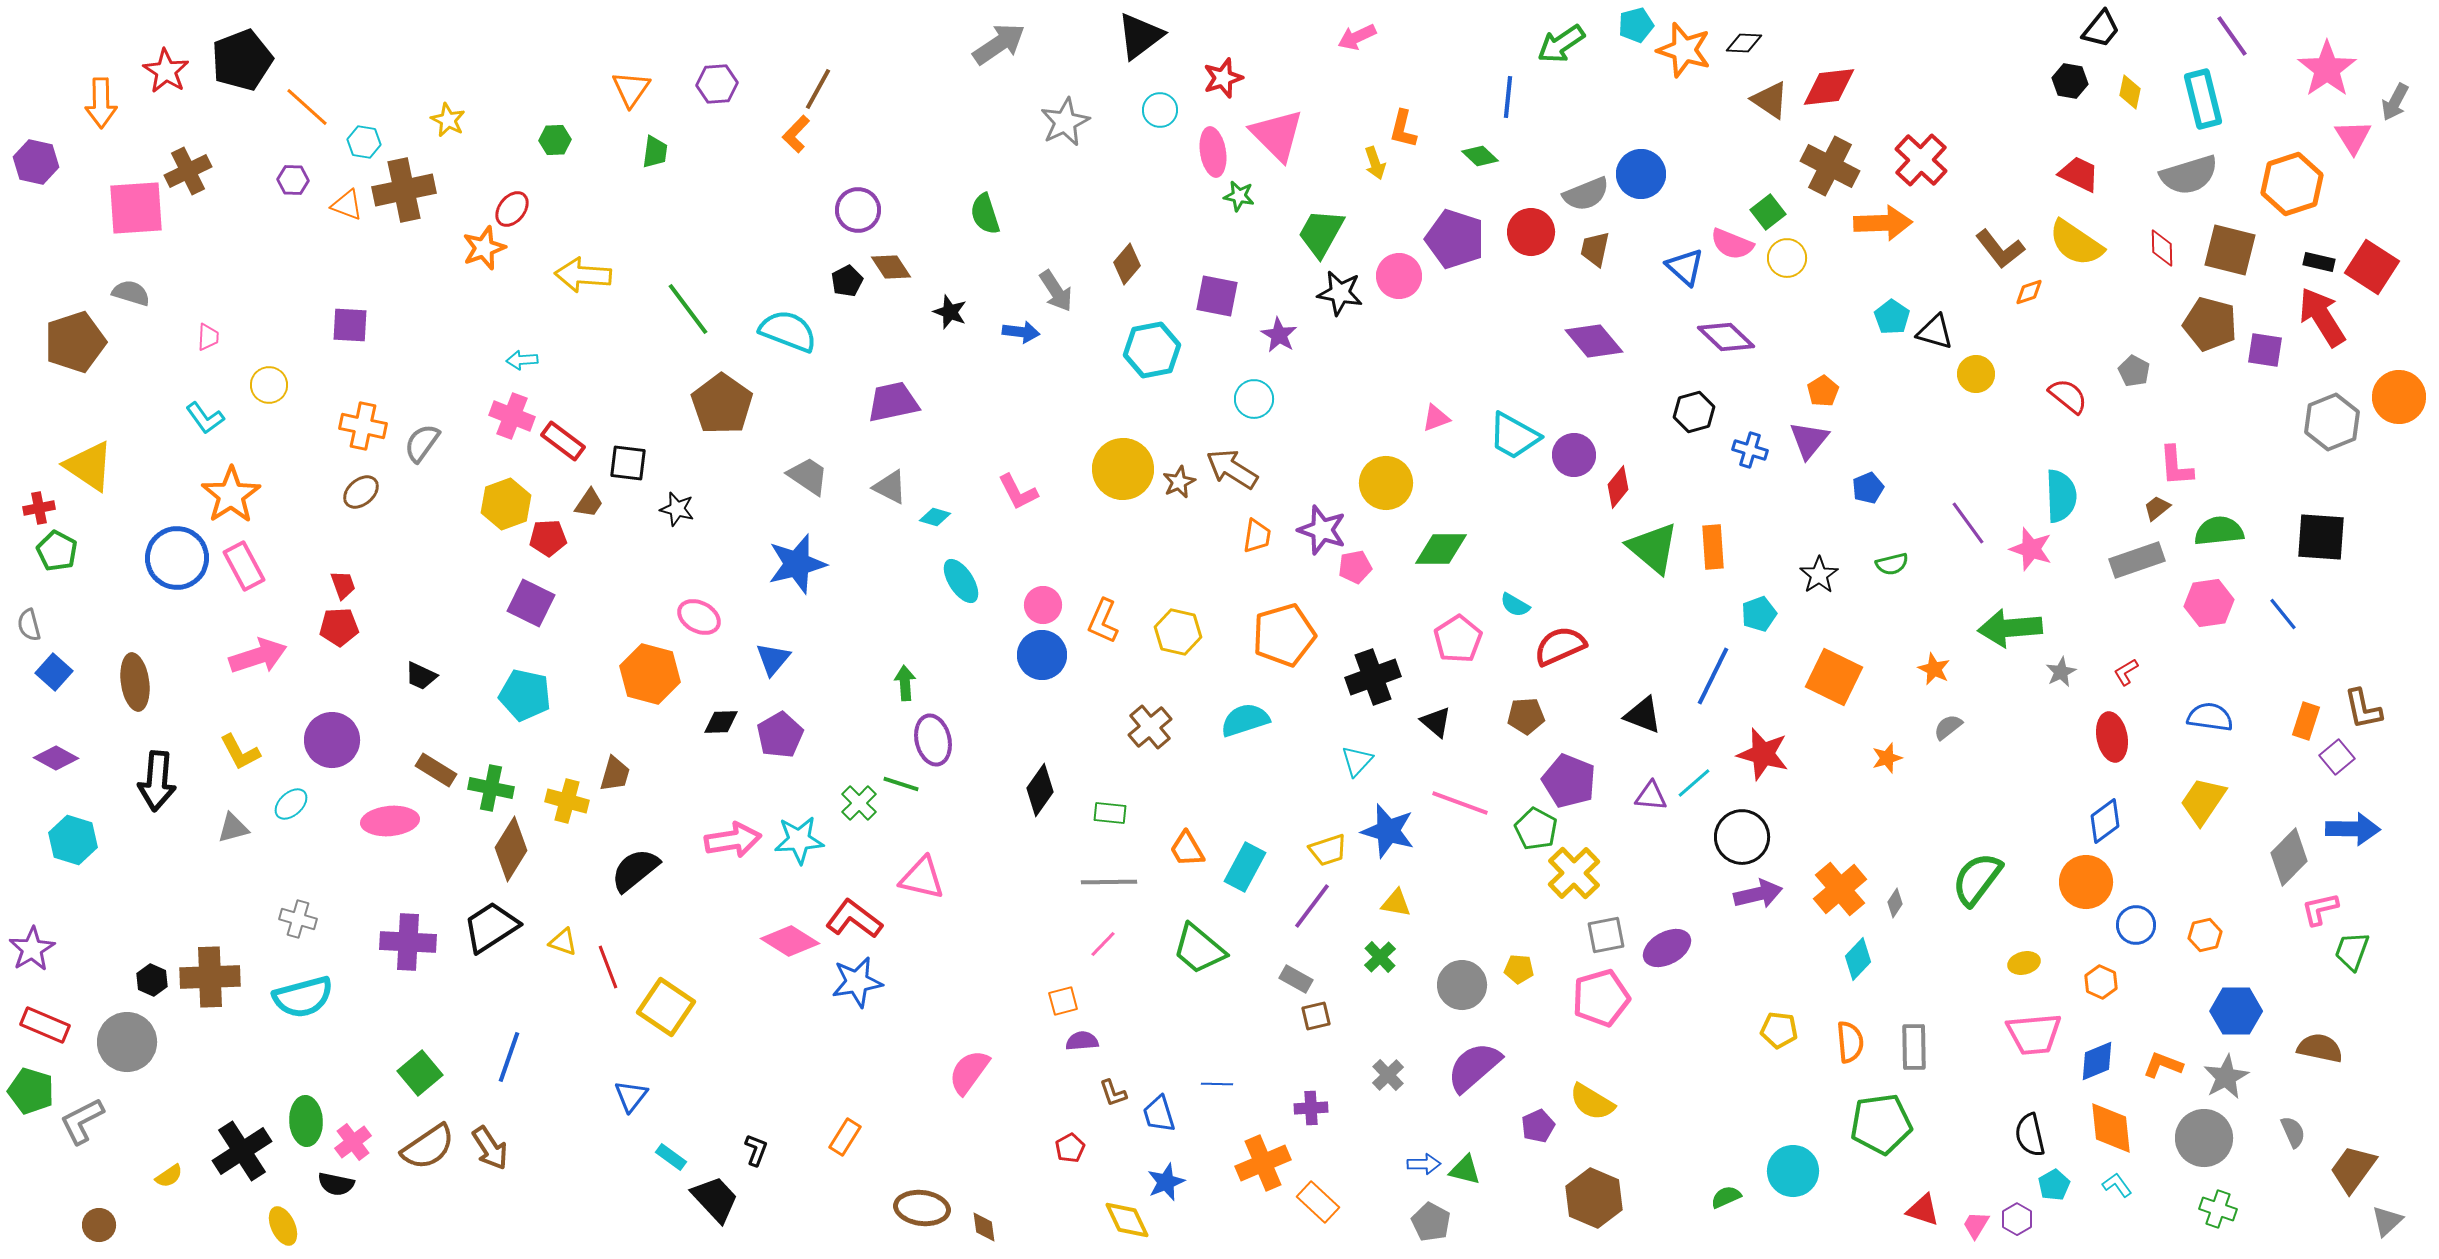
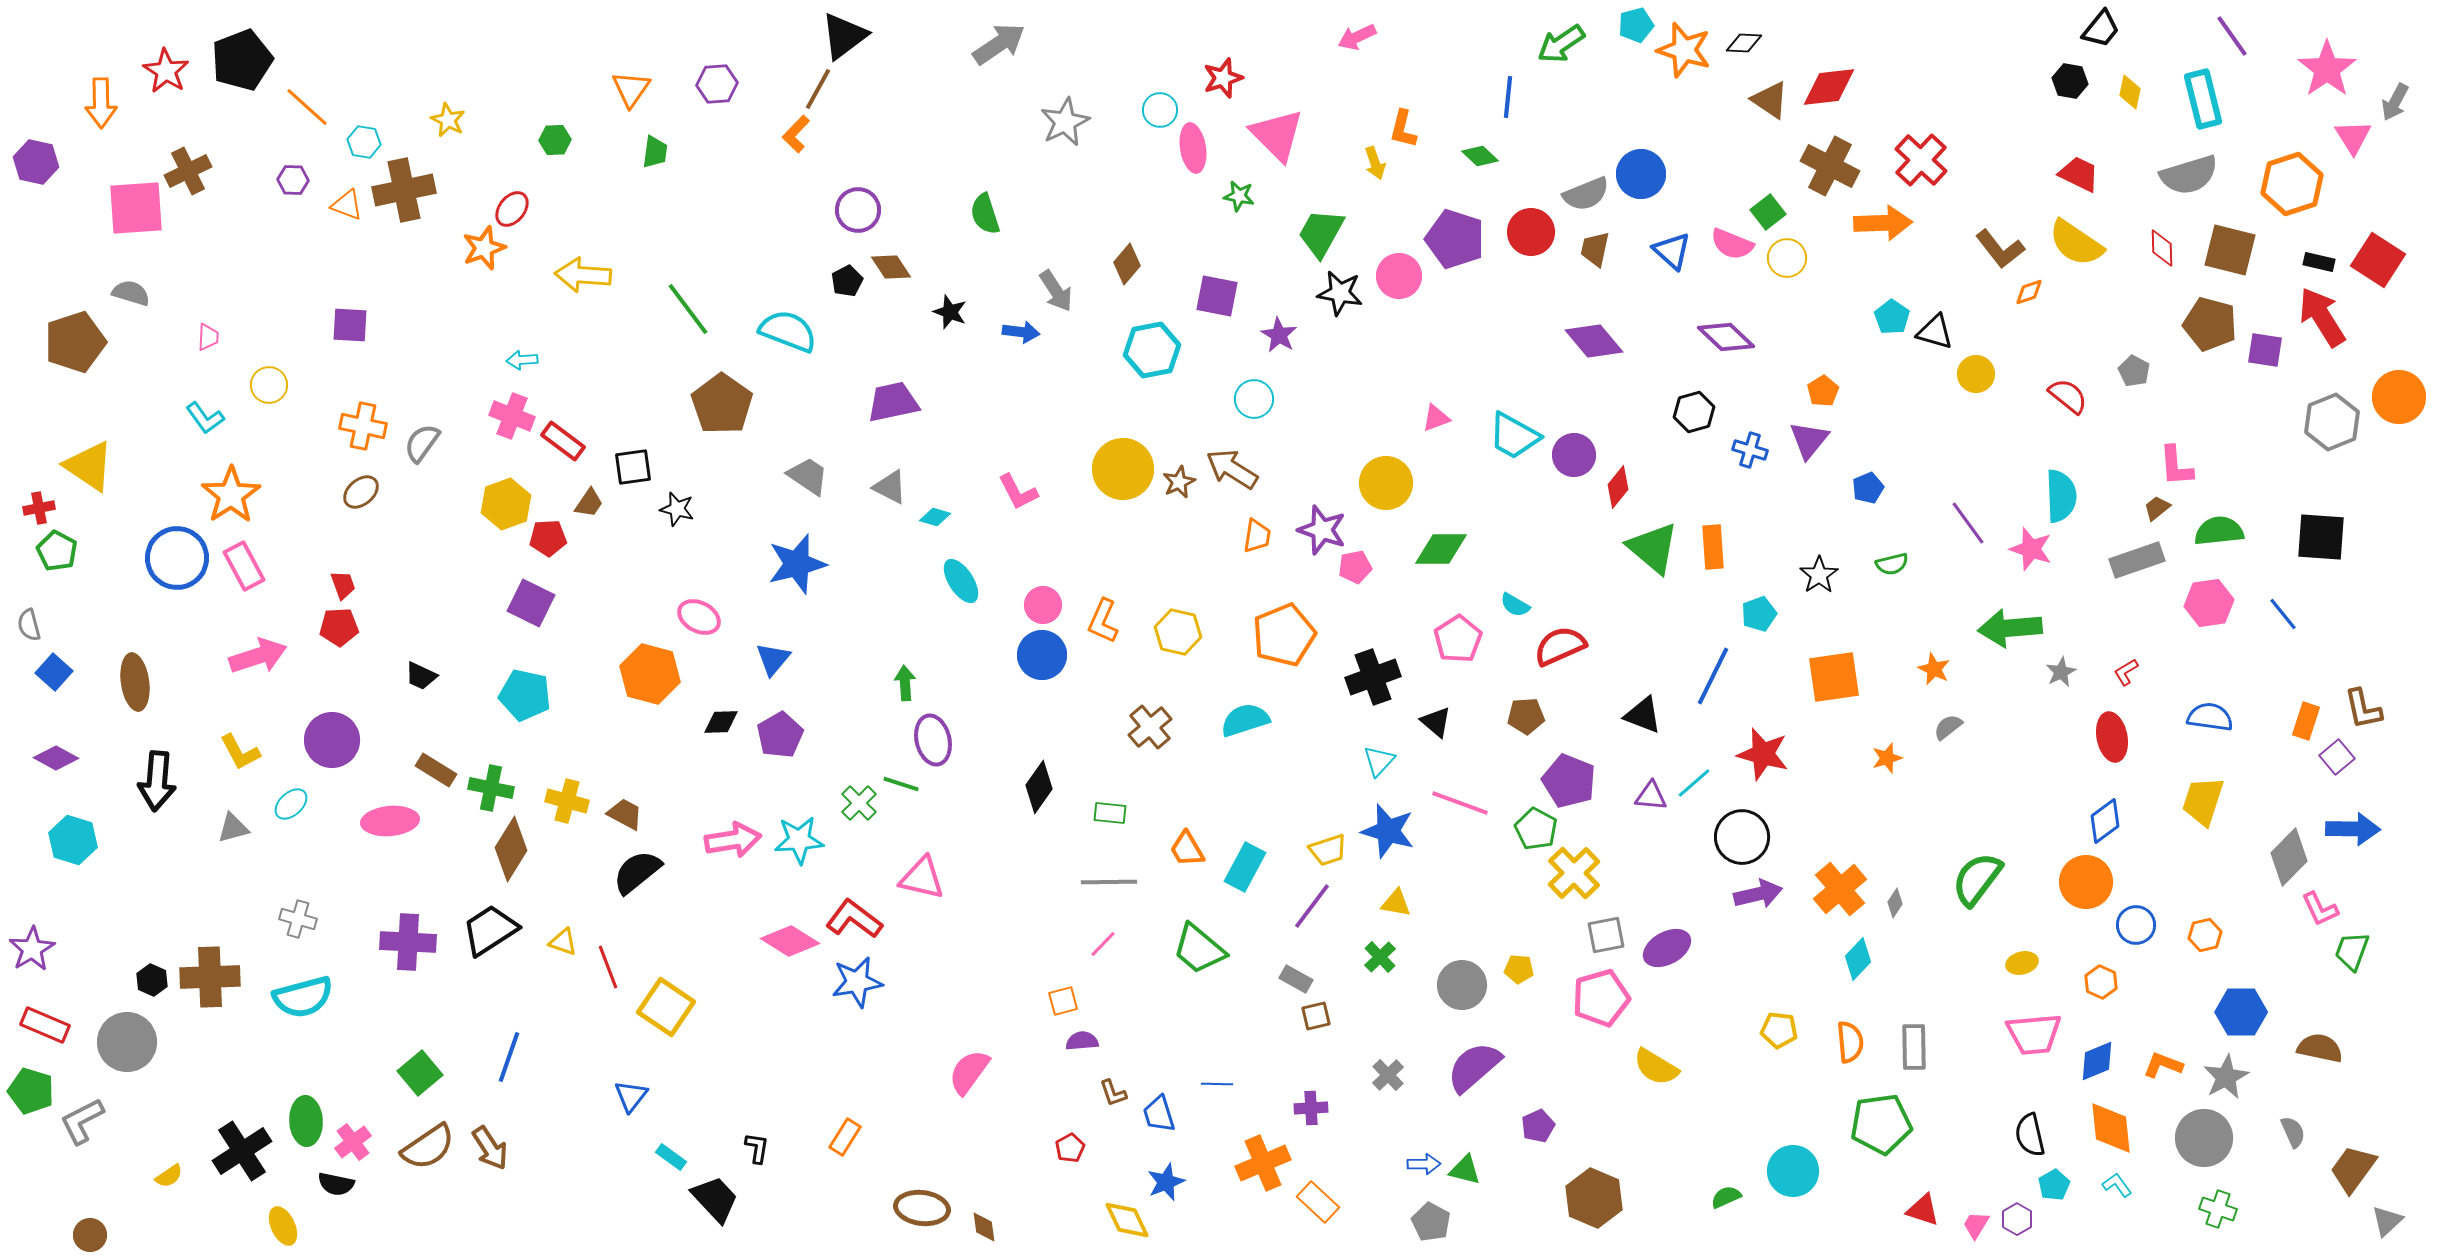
black triangle at (1140, 36): moved 296 px left
pink ellipse at (1213, 152): moved 20 px left, 4 px up
blue triangle at (1685, 267): moved 13 px left, 16 px up
red square at (2372, 267): moved 6 px right, 7 px up
black square at (628, 463): moved 5 px right, 4 px down; rotated 15 degrees counterclockwise
orange pentagon at (1284, 635): rotated 6 degrees counterclockwise
orange square at (1834, 677): rotated 34 degrees counterclockwise
cyan triangle at (1357, 761): moved 22 px right
brown trapezoid at (615, 774): moved 10 px right, 40 px down; rotated 78 degrees counterclockwise
black diamond at (1040, 790): moved 1 px left, 3 px up
yellow trapezoid at (2203, 801): rotated 16 degrees counterclockwise
black semicircle at (635, 870): moved 2 px right, 2 px down
pink L-shape at (2320, 909): rotated 102 degrees counterclockwise
black trapezoid at (491, 927): moved 1 px left, 3 px down
yellow ellipse at (2024, 963): moved 2 px left
blue hexagon at (2236, 1011): moved 5 px right, 1 px down
yellow semicircle at (1592, 1102): moved 64 px right, 35 px up
black L-shape at (756, 1150): moved 1 px right, 2 px up; rotated 12 degrees counterclockwise
brown circle at (99, 1225): moved 9 px left, 10 px down
